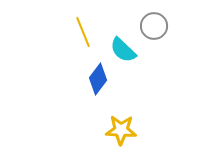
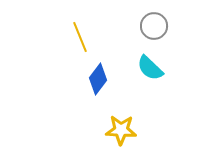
yellow line: moved 3 px left, 5 px down
cyan semicircle: moved 27 px right, 18 px down
